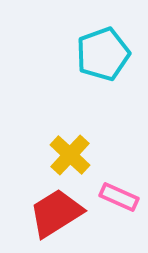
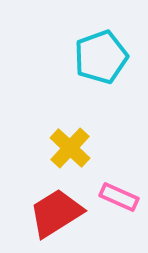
cyan pentagon: moved 2 px left, 3 px down
yellow cross: moved 7 px up
